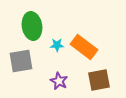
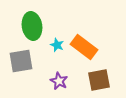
cyan star: rotated 24 degrees clockwise
